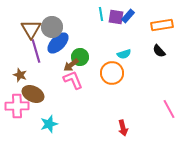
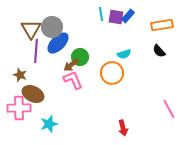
purple line: rotated 20 degrees clockwise
pink cross: moved 2 px right, 2 px down
